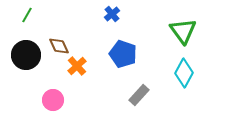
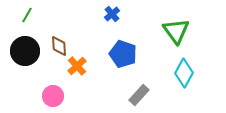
green triangle: moved 7 px left
brown diamond: rotated 20 degrees clockwise
black circle: moved 1 px left, 4 px up
pink circle: moved 4 px up
